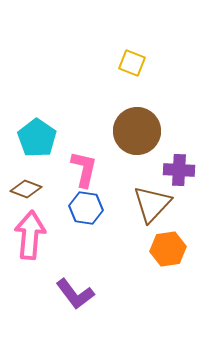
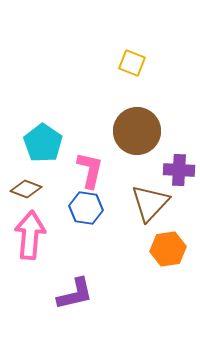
cyan pentagon: moved 6 px right, 5 px down
pink L-shape: moved 6 px right, 1 px down
brown triangle: moved 2 px left, 1 px up
purple L-shape: rotated 66 degrees counterclockwise
